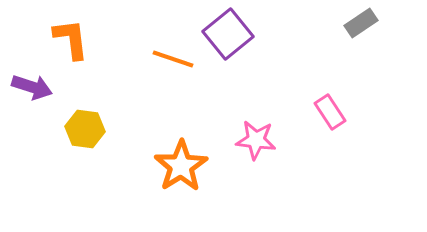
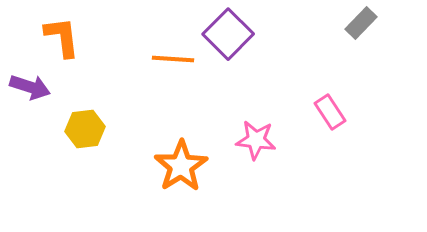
gray rectangle: rotated 12 degrees counterclockwise
purple square: rotated 6 degrees counterclockwise
orange L-shape: moved 9 px left, 2 px up
orange line: rotated 15 degrees counterclockwise
purple arrow: moved 2 px left
yellow hexagon: rotated 15 degrees counterclockwise
